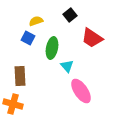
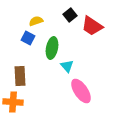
red trapezoid: moved 12 px up
orange cross: moved 2 px up; rotated 12 degrees counterclockwise
